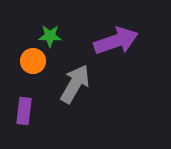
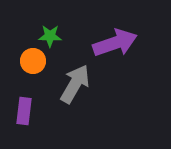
purple arrow: moved 1 px left, 2 px down
